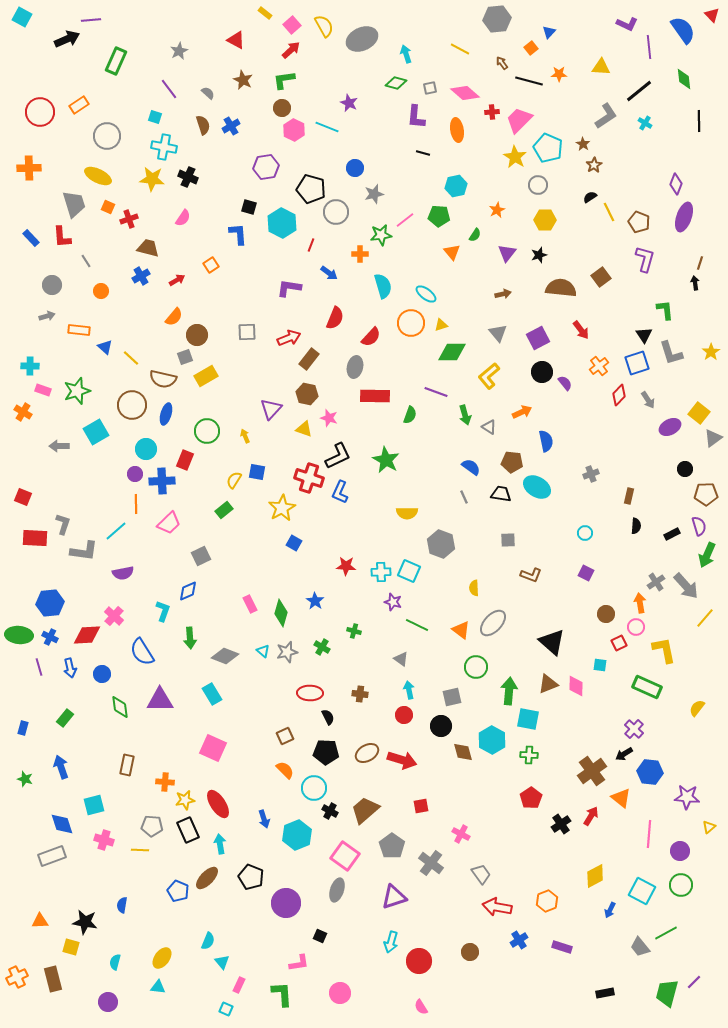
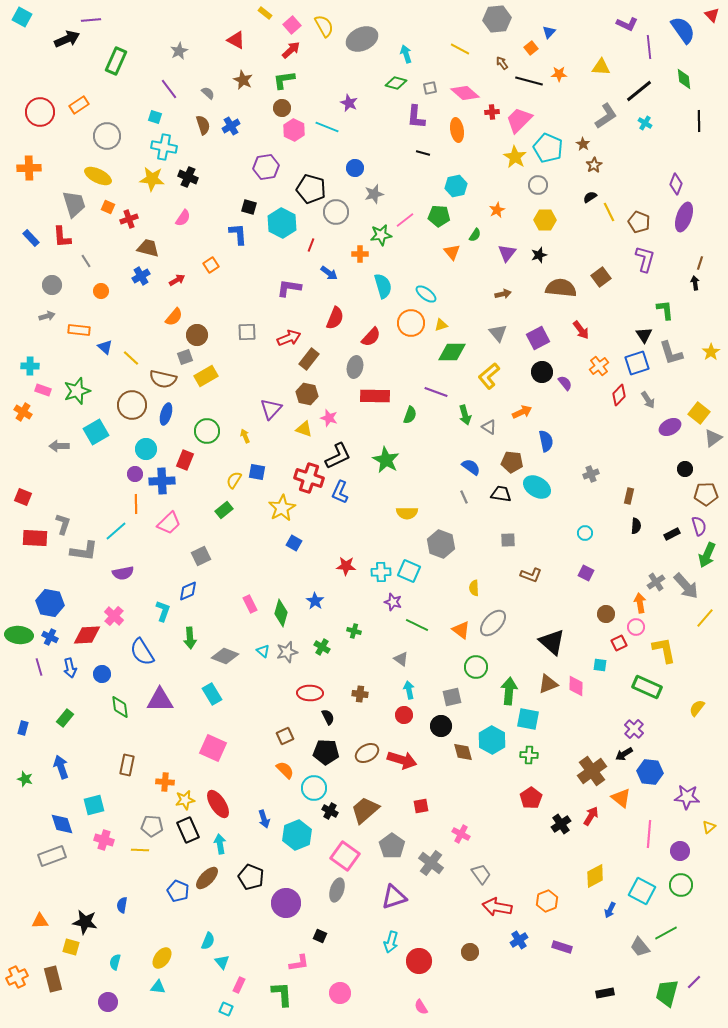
blue hexagon at (50, 603): rotated 16 degrees clockwise
